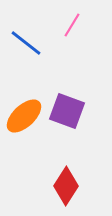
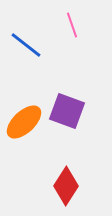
pink line: rotated 50 degrees counterclockwise
blue line: moved 2 px down
orange ellipse: moved 6 px down
